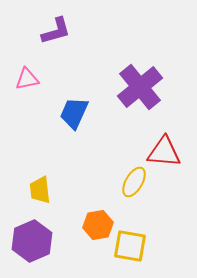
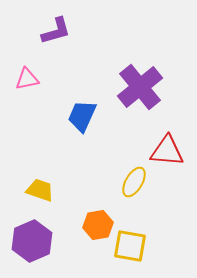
blue trapezoid: moved 8 px right, 3 px down
red triangle: moved 3 px right, 1 px up
yellow trapezoid: rotated 116 degrees clockwise
